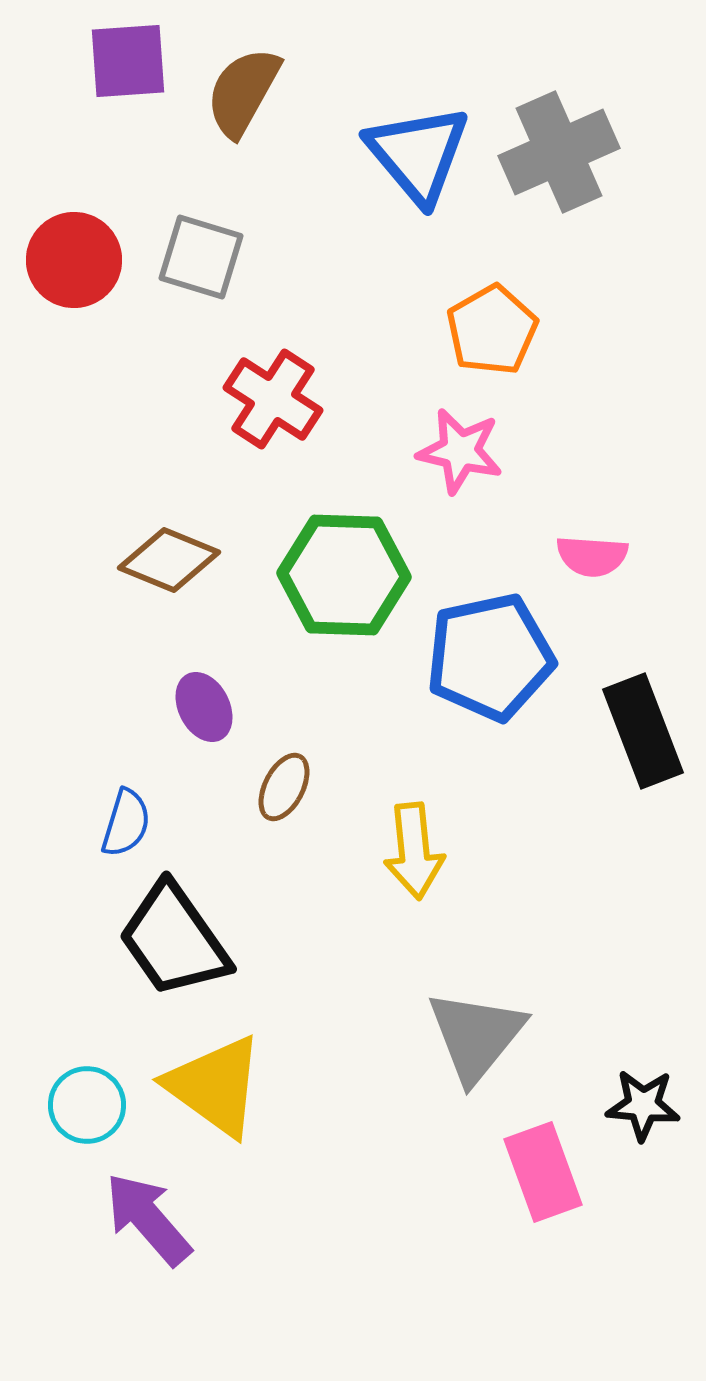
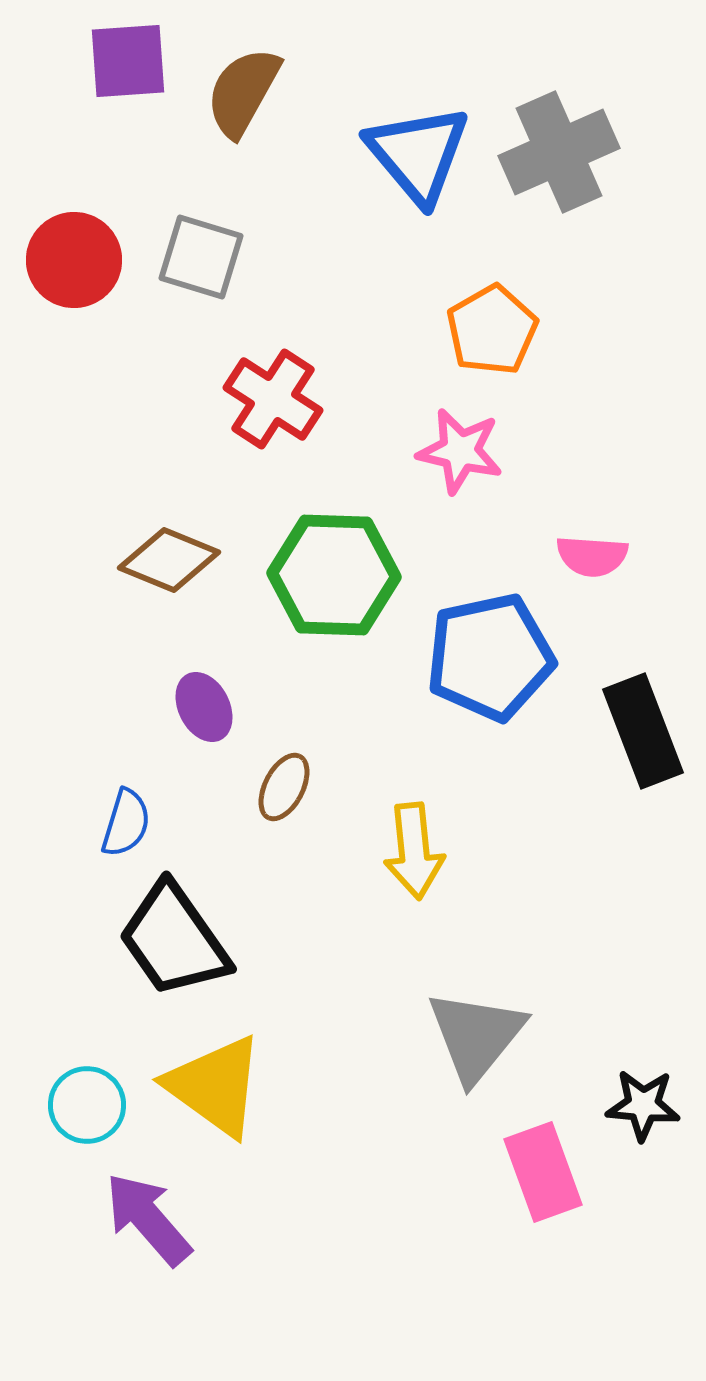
green hexagon: moved 10 px left
